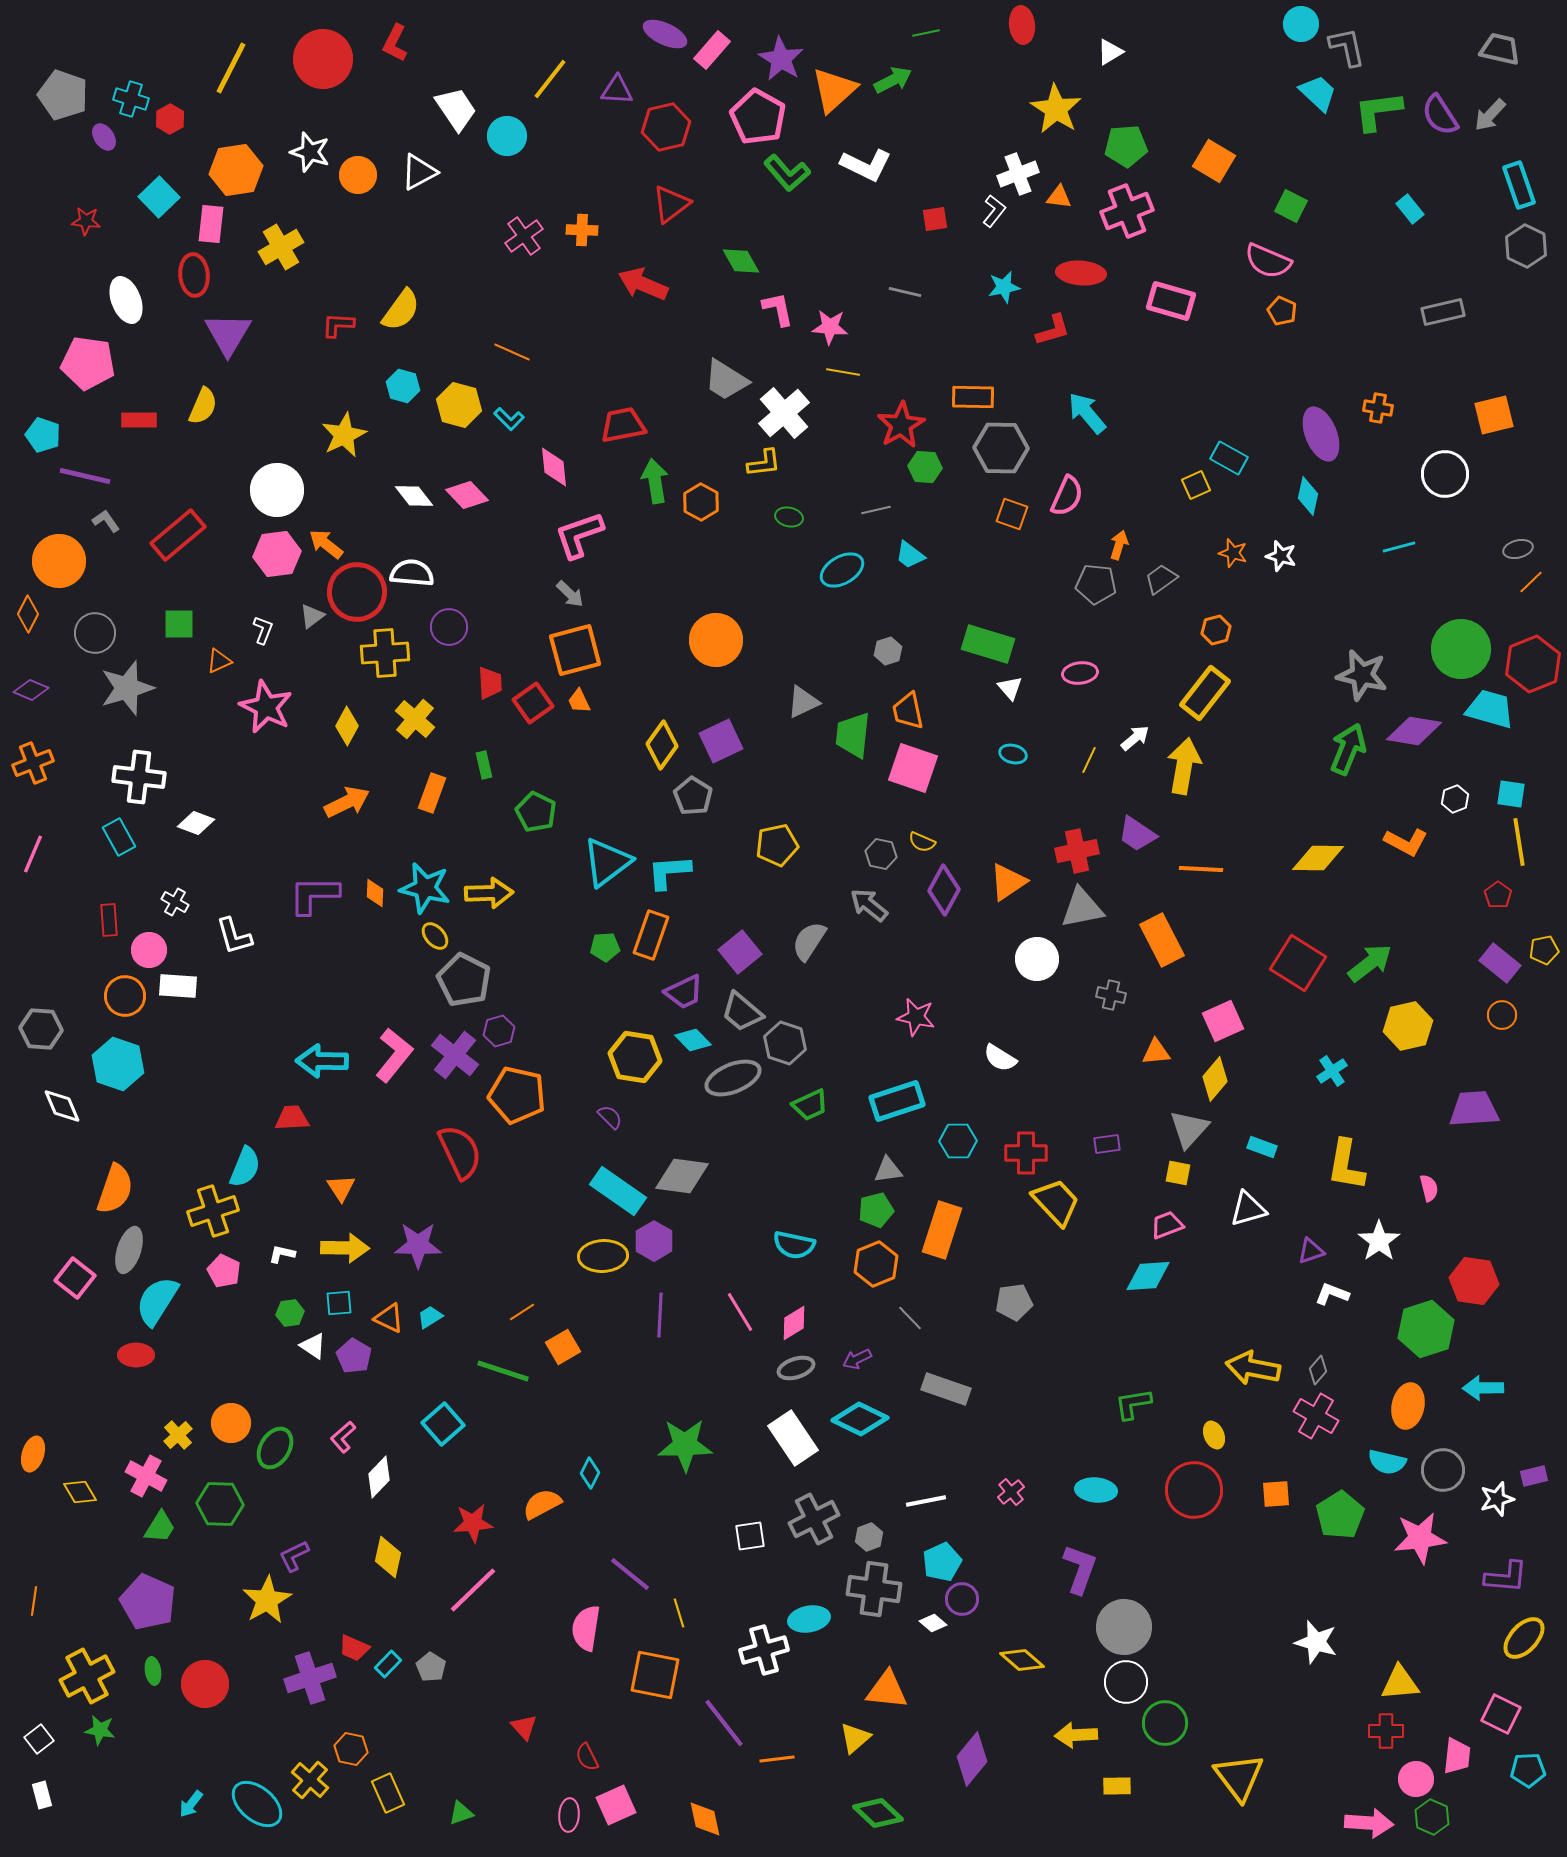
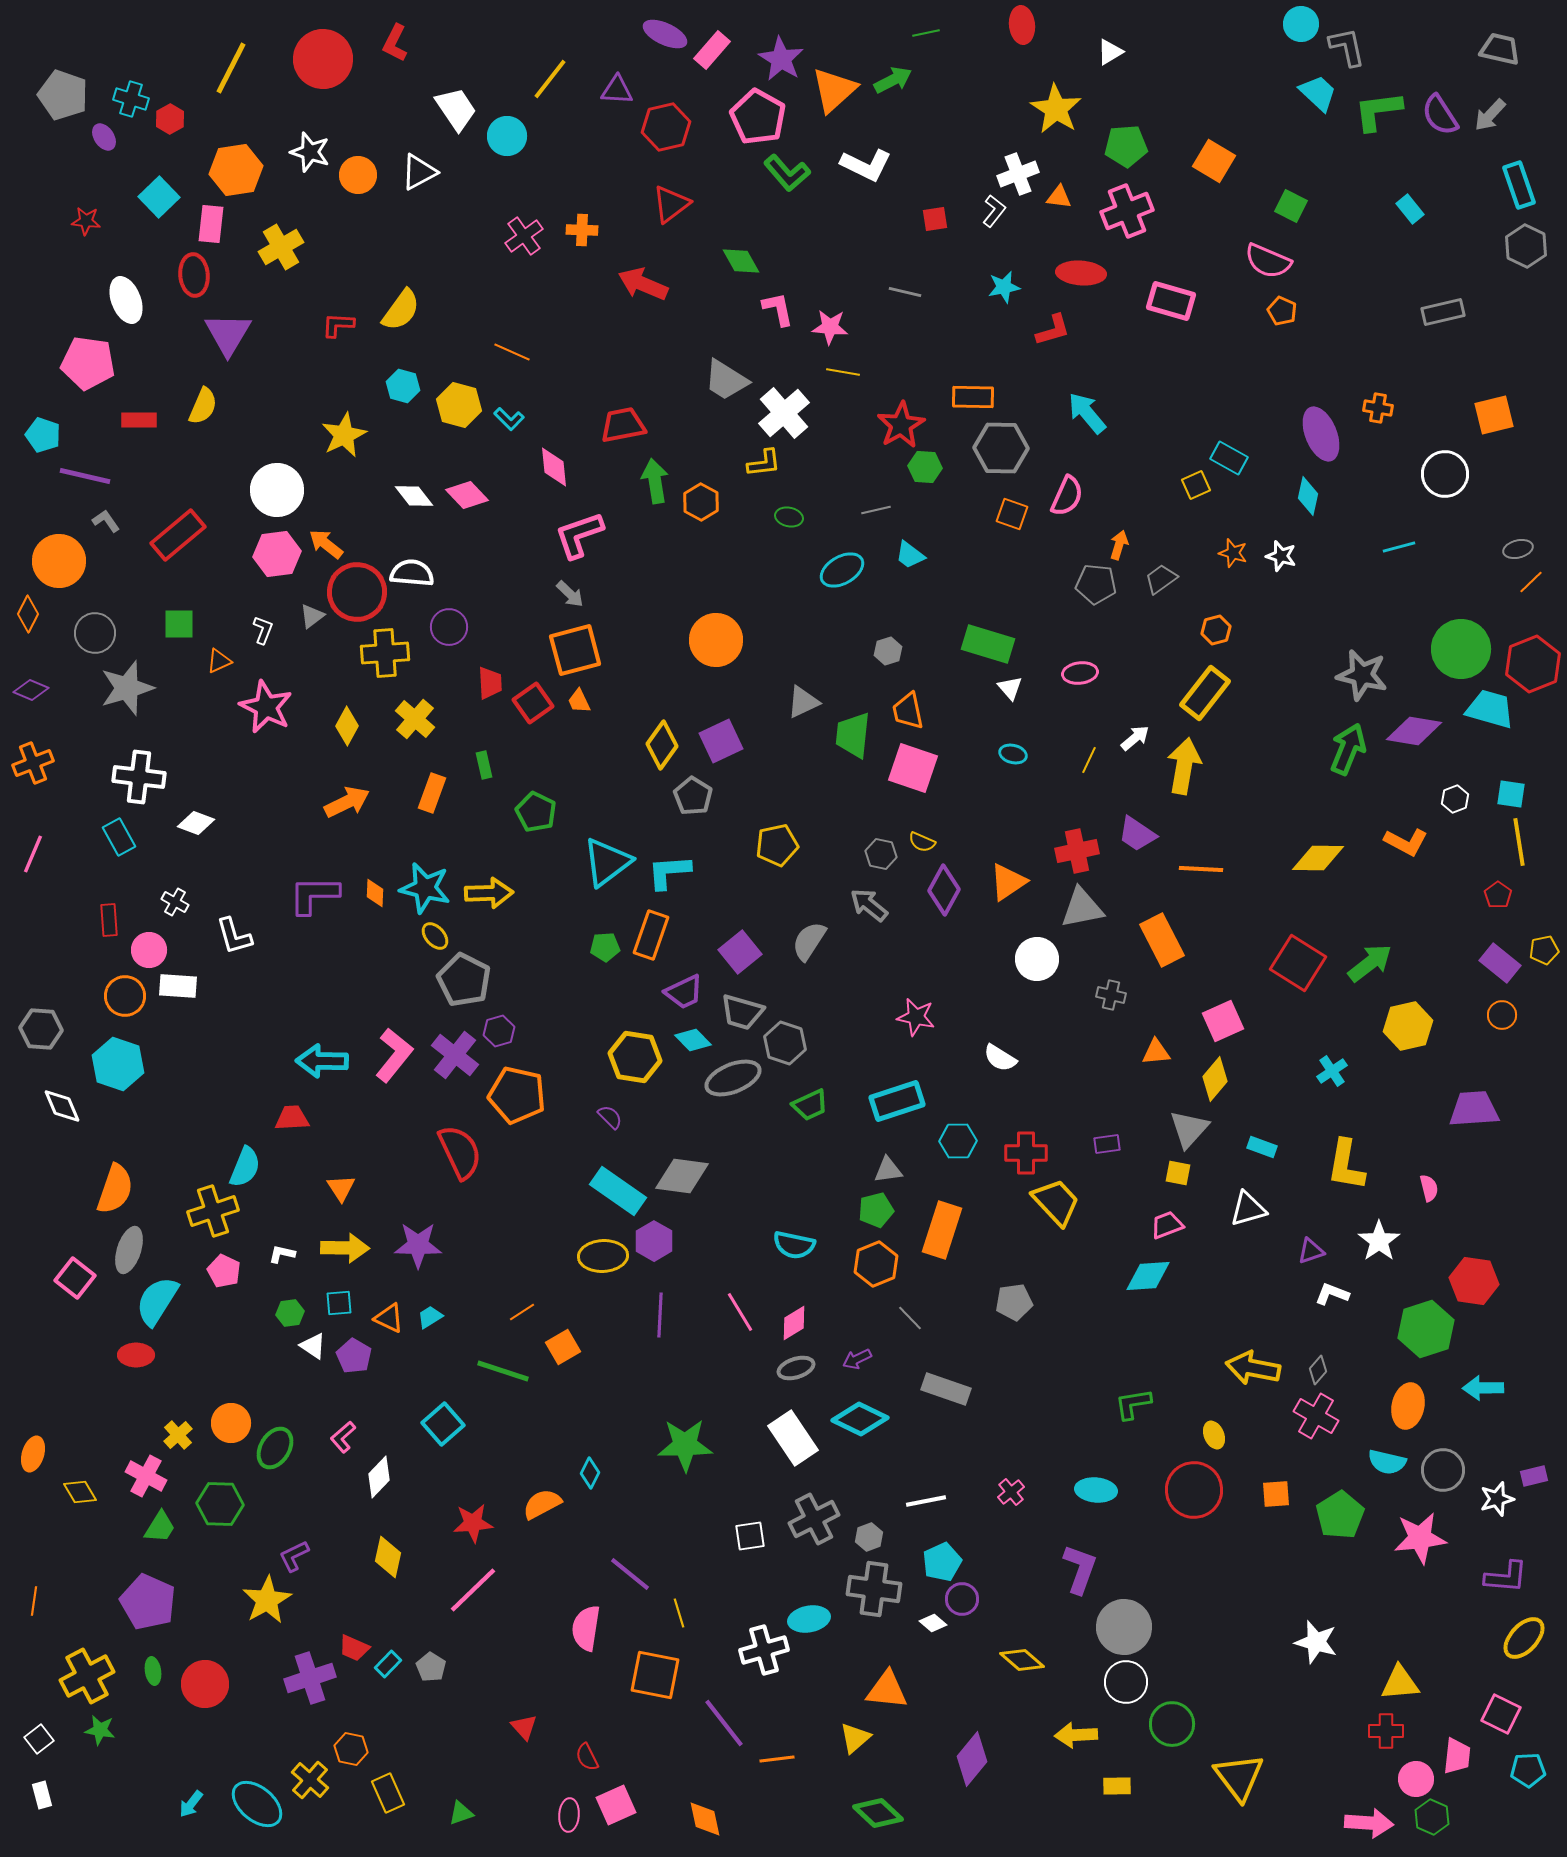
gray trapezoid at (742, 1012): rotated 24 degrees counterclockwise
green circle at (1165, 1723): moved 7 px right, 1 px down
